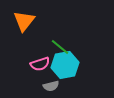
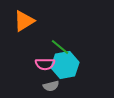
orange triangle: rotated 20 degrees clockwise
pink semicircle: moved 5 px right; rotated 18 degrees clockwise
